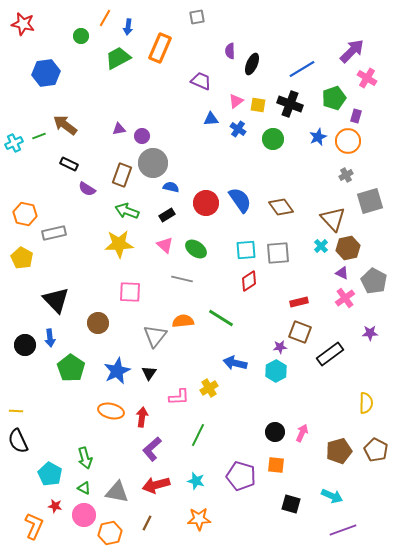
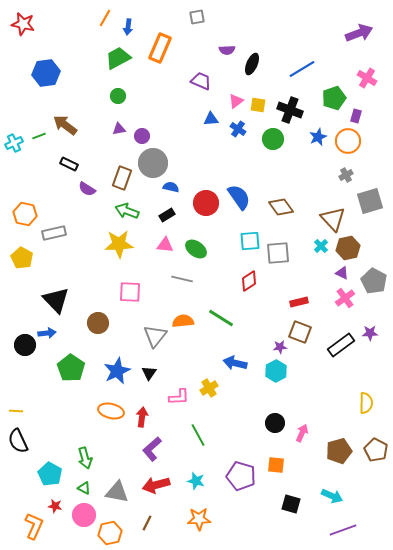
green circle at (81, 36): moved 37 px right, 60 px down
purple semicircle at (230, 51): moved 3 px left, 1 px up; rotated 91 degrees counterclockwise
purple arrow at (352, 51): moved 7 px right, 18 px up; rotated 24 degrees clockwise
black cross at (290, 104): moved 6 px down
brown rectangle at (122, 175): moved 3 px down
blue semicircle at (240, 200): moved 1 px left, 3 px up
pink triangle at (165, 245): rotated 36 degrees counterclockwise
cyan square at (246, 250): moved 4 px right, 9 px up
blue arrow at (50, 338): moved 3 px left, 5 px up; rotated 90 degrees counterclockwise
black rectangle at (330, 354): moved 11 px right, 9 px up
black circle at (275, 432): moved 9 px up
green line at (198, 435): rotated 55 degrees counterclockwise
